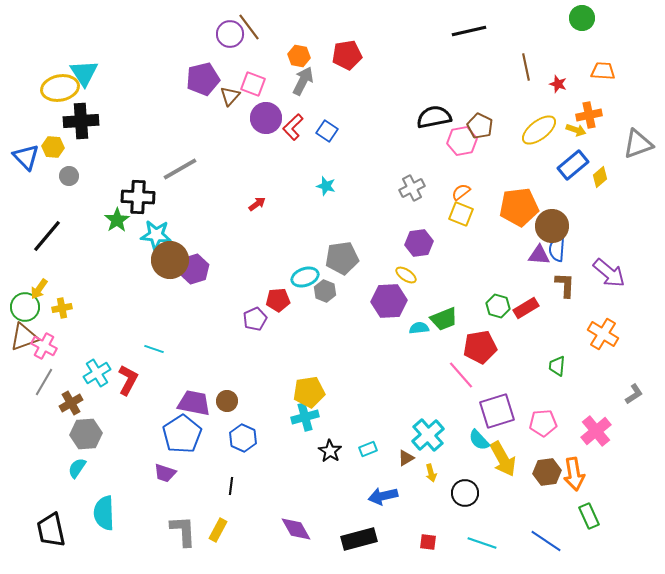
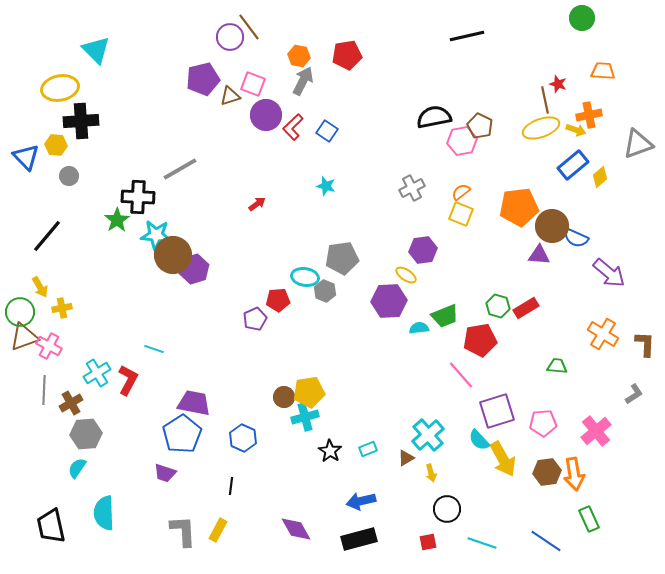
black line at (469, 31): moved 2 px left, 5 px down
purple circle at (230, 34): moved 3 px down
brown line at (526, 67): moved 19 px right, 33 px down
cyan triangle at (84, 73): moved 12 px right, 23 px up; rotated 12 degrees counterclockwise
brown triangle at (230, 96): rotated 30 degrees clockwise
purple circle at (266, 118): moved 3 px up
yellow ellipse at (539, 130): moved 2 px right, 2 px up; rotated 18 degrees clockwise
yellow hexagon at (53, 147): moved 3 px right, 2 px up
purple hexagon at (419, 243): moved 4 px right, 7 px down
blue semicircle at (557, 249): moved 19 px right, 11 px up; rotated 70 degrees counterclockwise
brown circle at (170, 260): moved 3 px right, 5 px up
cyan ellipse at (305, 277): rotated 28 degrees clockwise
brown L-shape at (565, 285): moved 80 px right, 59 px down
yellow arrow at (39, 289): moved 1 px right, 2 px up; rotated 65 degrees counterclockwise
green circle at (25, 307): moved 5 px left, 5 px down
green trapezoid at (444, 319): moved 1 px right, 3 px up
pink cross at (44, 346): moved 5 px right
red pentagon at (480, 347): moved 7 px up
green trapezoid at (557, 366): rotated 90 degrees clockwise
gray line at (44, 382): moved 8 px down; rotated 28 degrees counterclockwise
brown circle at (227, 401): moved 57 px right, 4 px up
black circle at (465, 493): moved 18 px left, 16 px down
blue arrow at (383, 496): moved 22 px left, 5 px down
green rectangle at (589, 516): moved 3 px down
black trapezoid at (51, 530): moved 4 px up
red square at (428, 542): rotated 18 degrees counterclockwise
